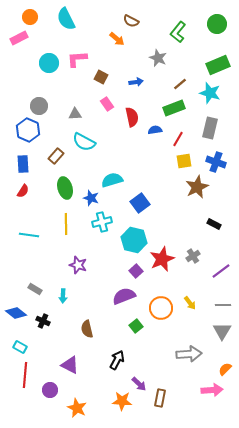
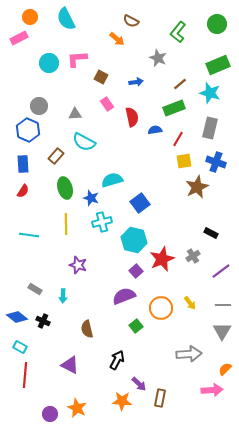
black rectangle at (214, 224): moved 3 px left, 9 px down
blue diamond at (16, 313): moved 1 px right, 4 px down
purple circle at (50, 390): moved 24 px down
